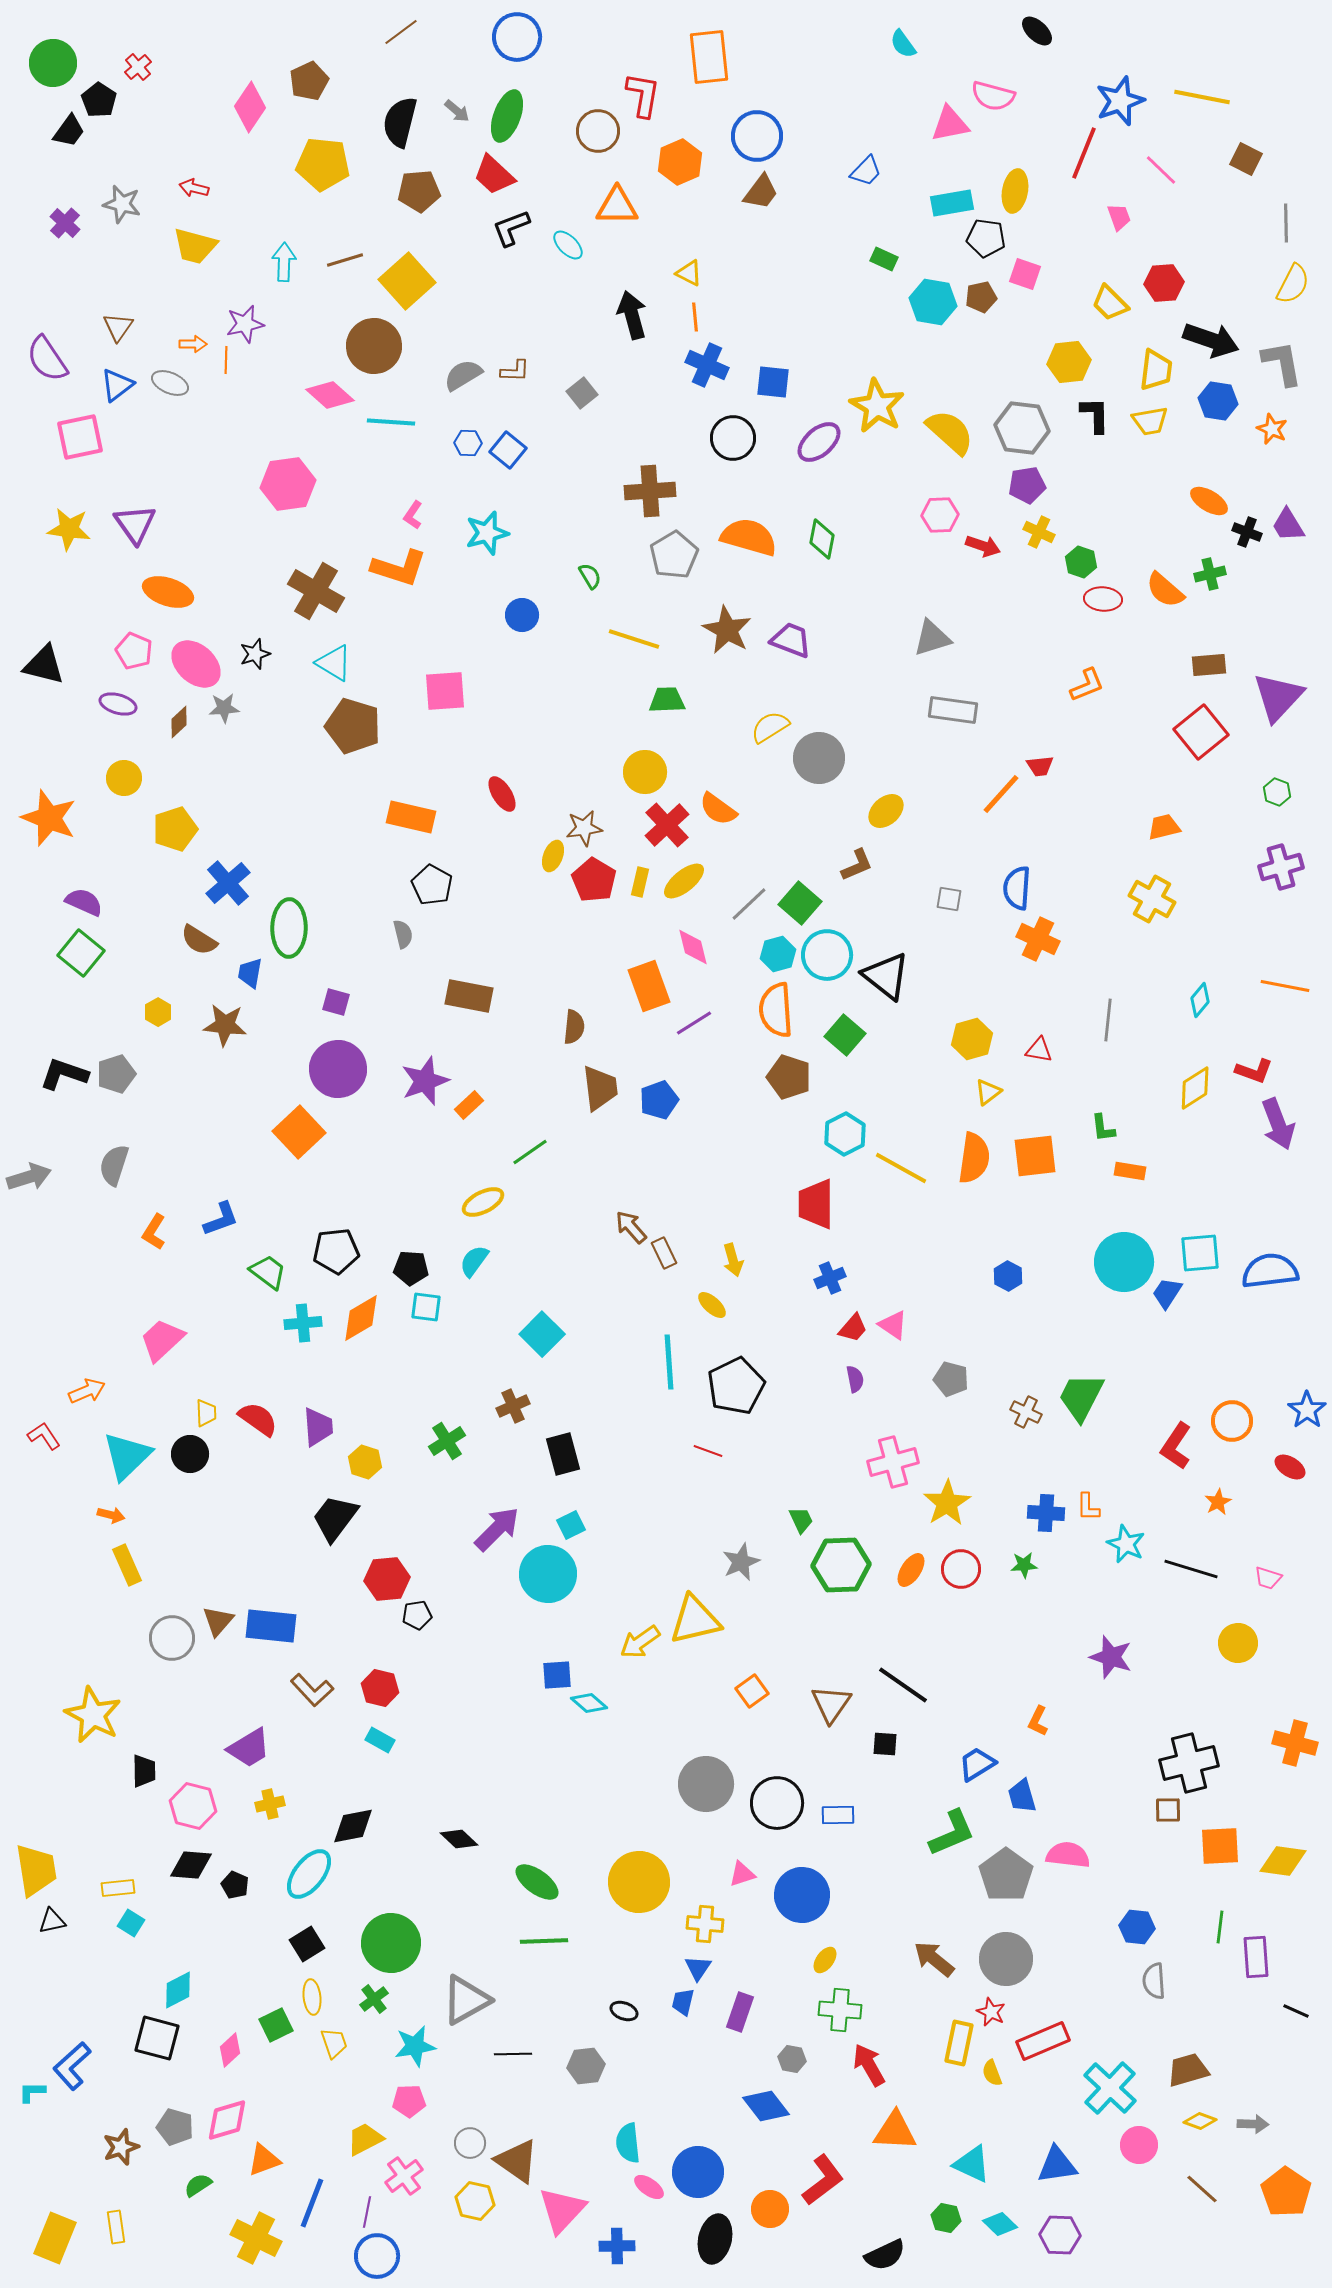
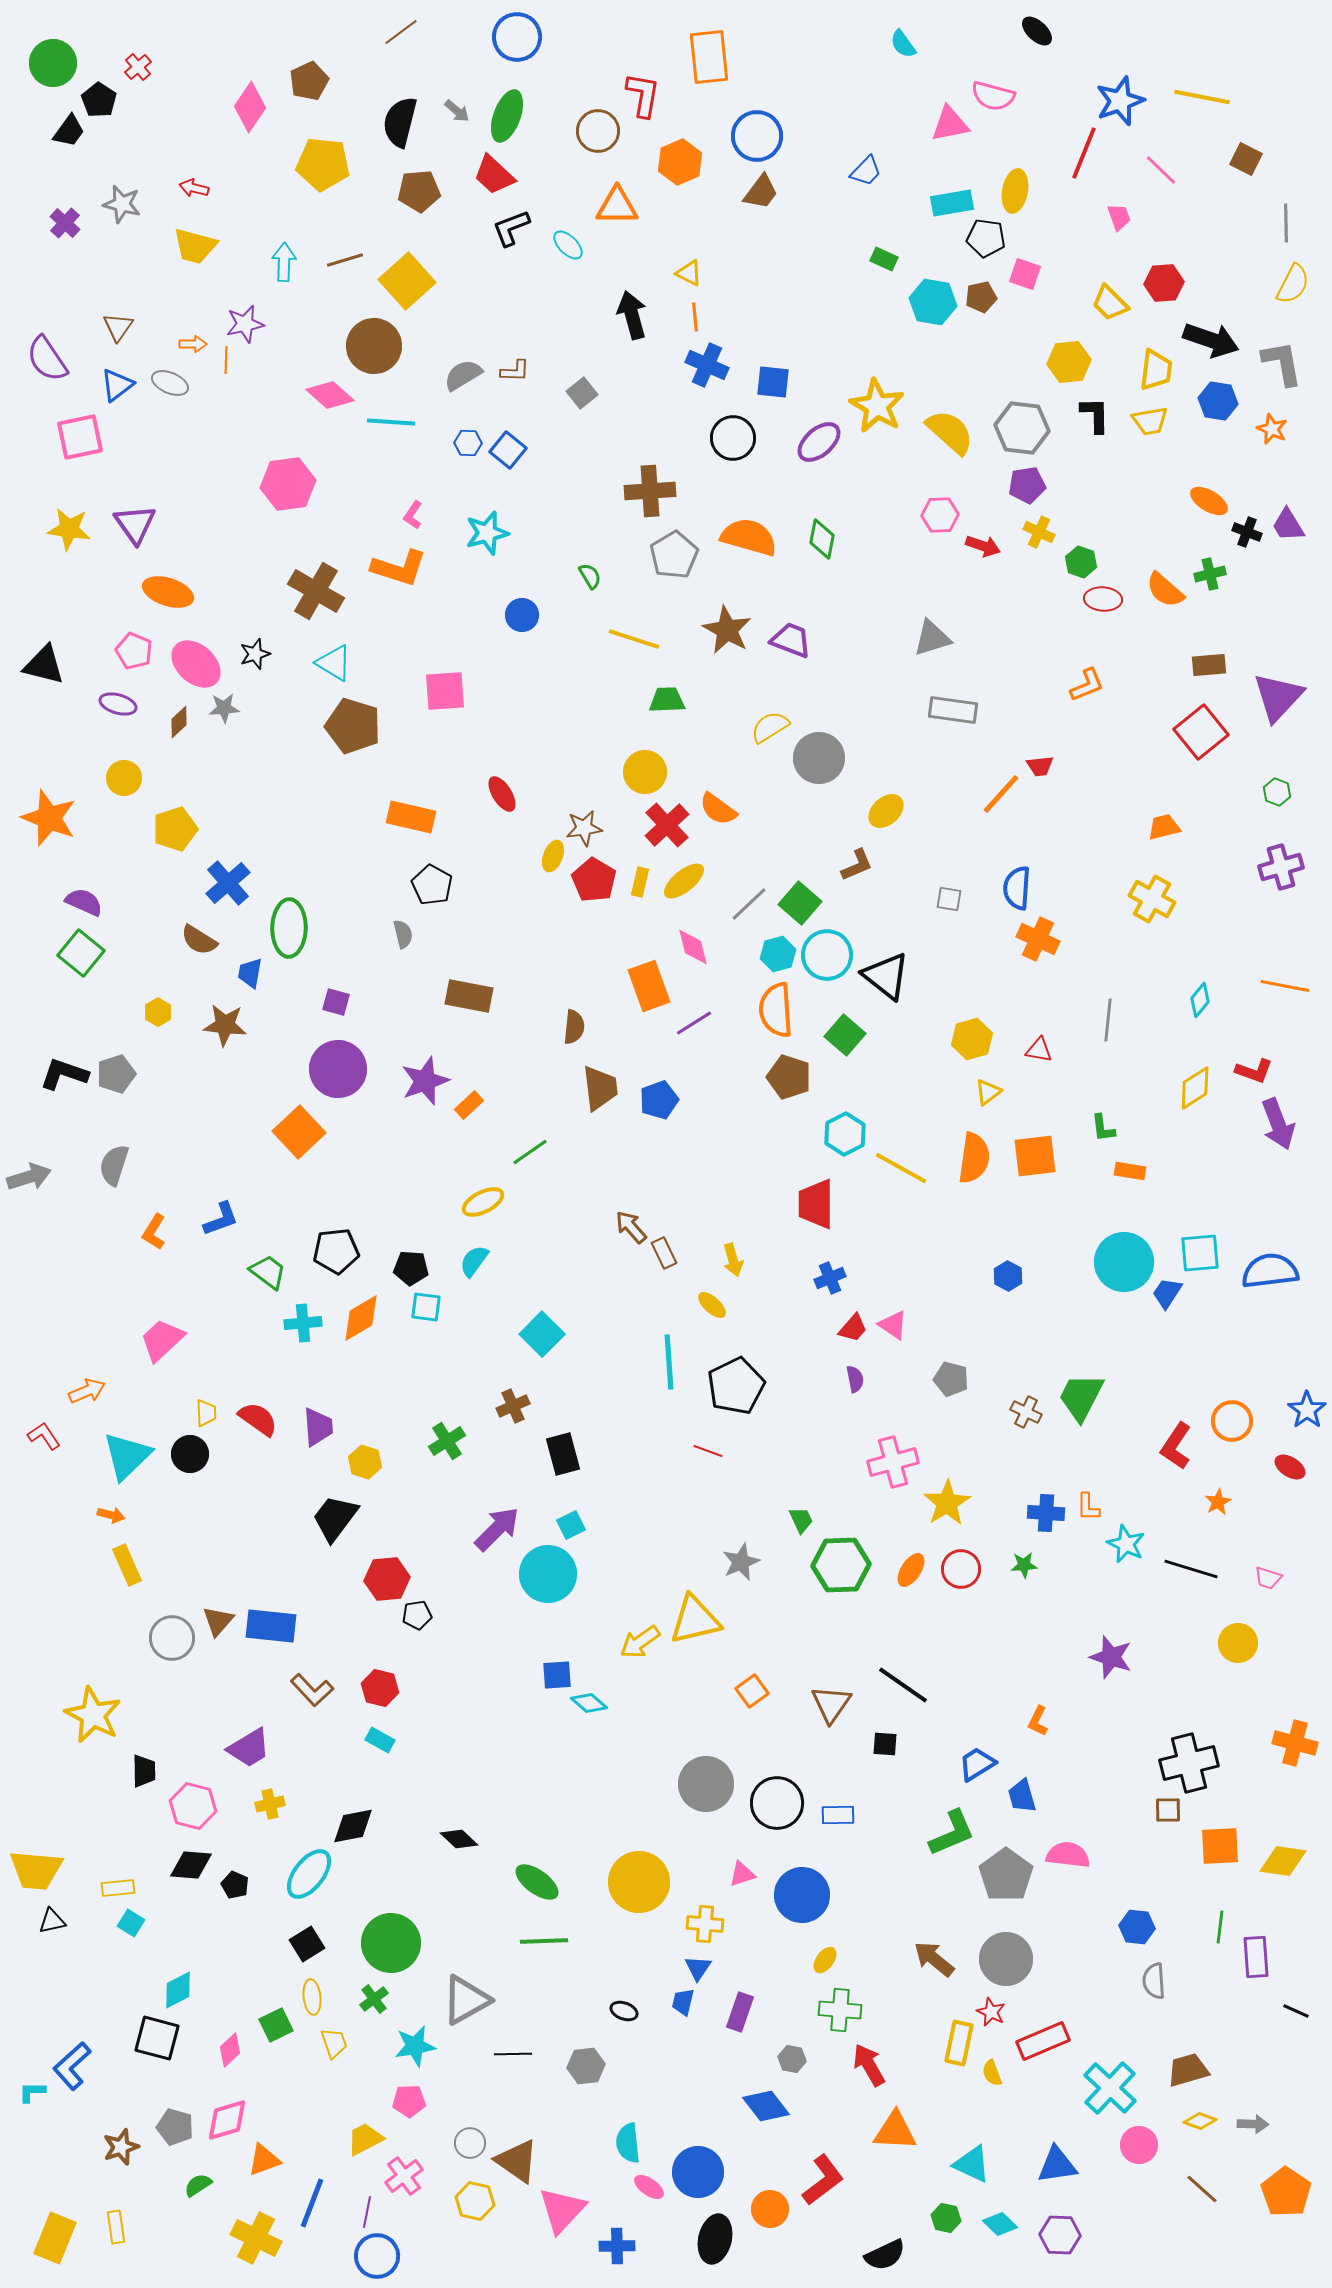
yellow trapezoid at (36, 1870): rotated 104 degrees clockwise
